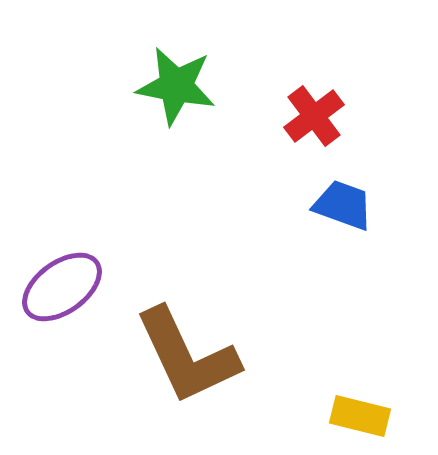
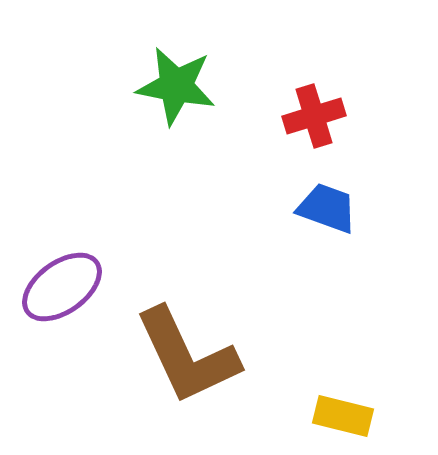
red cross: rotated 20 degrees clockwise
blue trapezoid: moved 16 px left, 3 px down
yellow rectangle: moved 17 px left
